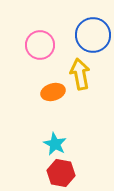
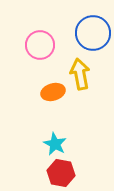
blue circle: moved 2 px up
